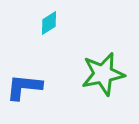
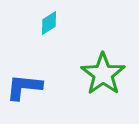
green star: rotated 24 degrees counterclockwise
